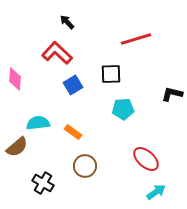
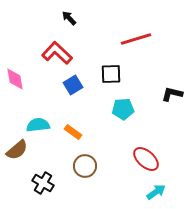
black arrow: moved 2 px right, 4 px up
pink diamond: rotated 15 degrees counterclockwise
cyan semicircle: moved 2 px down
brown semicircle: moved 3 px down
